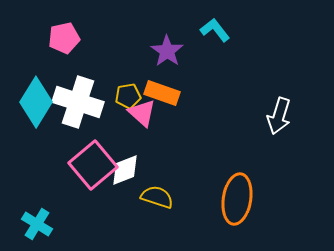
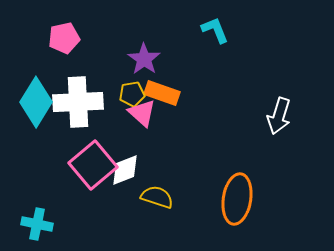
cyan L-shape: rotated 16 degrees clockwise
purple star: moved 23 px left, 8 px down
yellow pentagon: moved 4 px right, 2 px up
white cross: rotated 21 degrees counterclockwise
cyan cross: rotated 20 degrees counterclockwise
